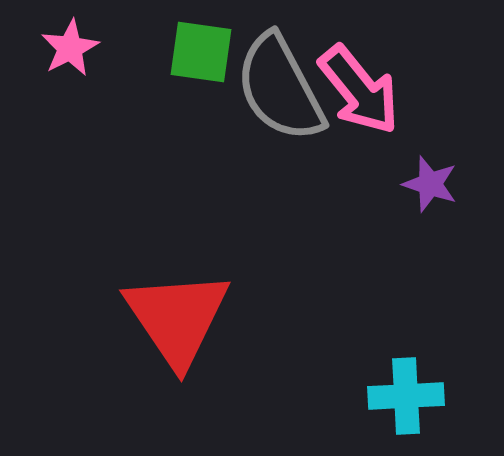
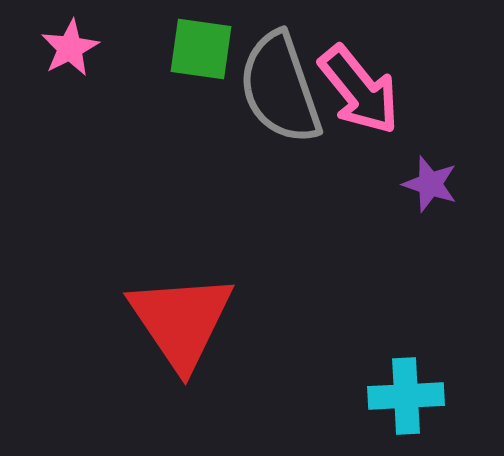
green square: moved 3 px up
gray semicircle: rotated 9 degrees clockwise
red triangle: moved 4 px right, 3 px down
